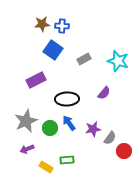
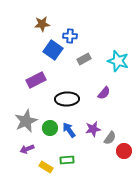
blue cross: moved 8 px right, 10 px down
blue arrow: moved 7 px down
